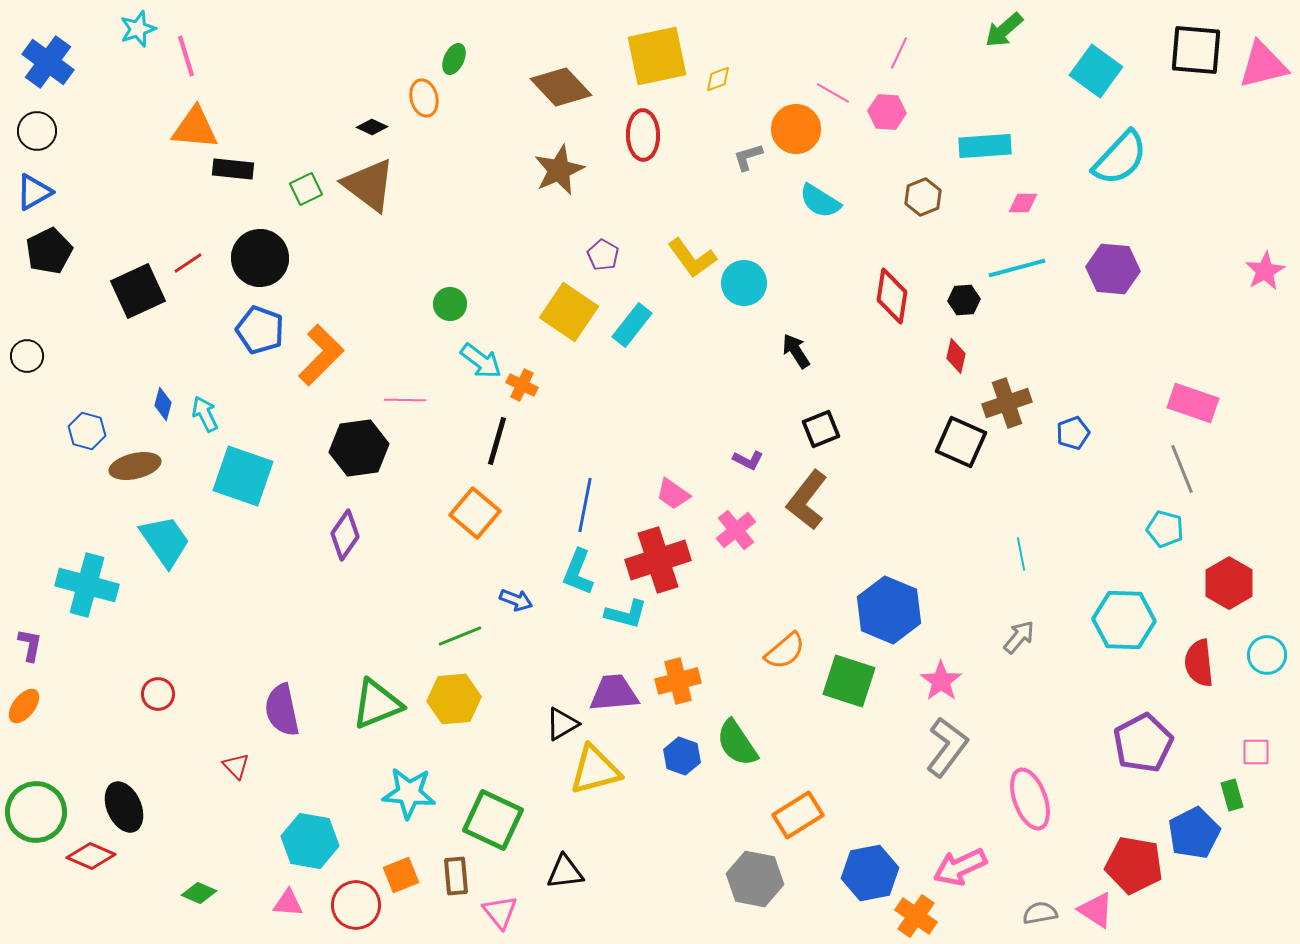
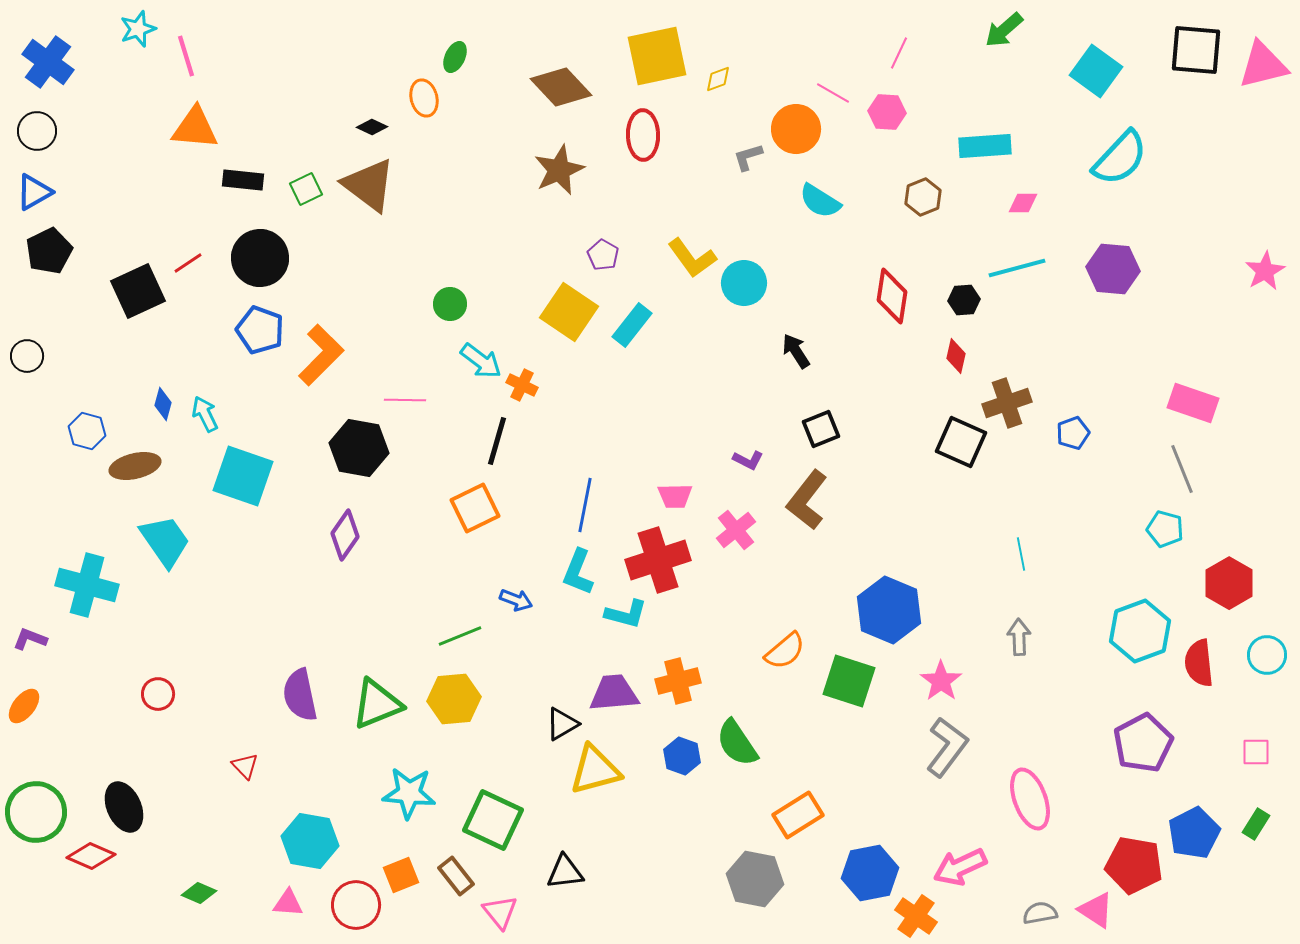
green ellipse at (454, 59): moved 1 px right, 2 px up
black rectangle at (233, 169): moved 10 px right, 11 px down
black hexagon at (359, 448): rotated 18 degrees clockwise
pink trapezoid at (673, 494): moved 2 px right, 2 px down; rotated 36 degrees counterclockwise
orange square at (475, 513): moved 5 px up; rotated 24 degrees clockwise
cyan hexagon at (1124, 620): moved 16 px right, 11 px down; rotated 22 degrees counterclockwise
gray arrow at (1019, 637): rotated 42 degrees counterclockwise
purple L-shape at (30, 645): moved 6 px up; rotated 80 degrees counterclockwise
purple semicircle at (282, 710): moved 18 px right, 15 px up
red triangle at (236, 766): moved 9 px right
green rectangle at (1232, 795): moved 24 px right, 29 px down; rotated 48 degrees clockwise
brown rectangle at (456, 876): rotated 33 degrees counterclockwise
